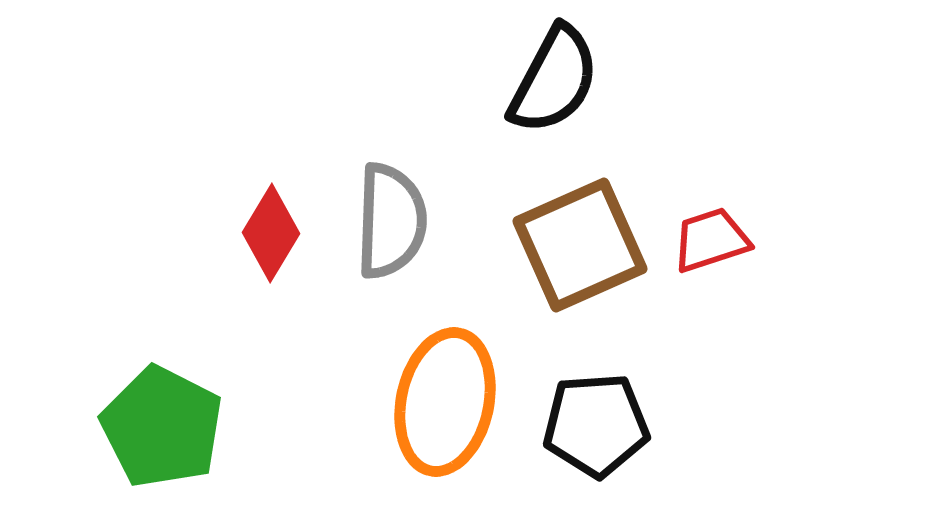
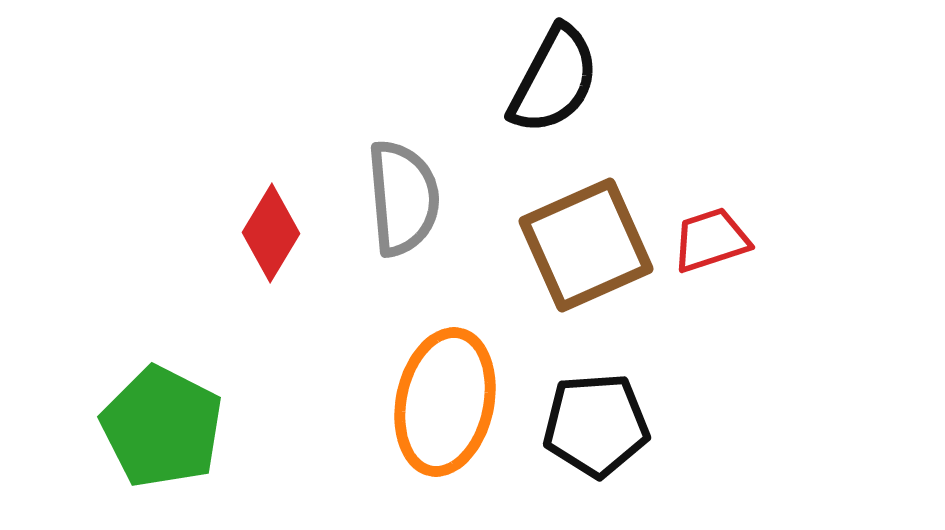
gray semicircle: moved 12 px right, 23 px up; rotated 7 degrees counterclockwise
brown square: moved 6 px right
